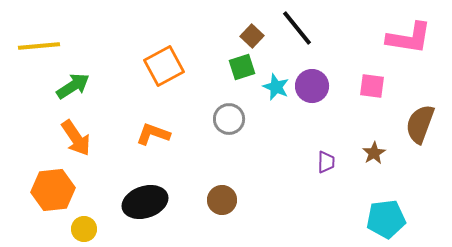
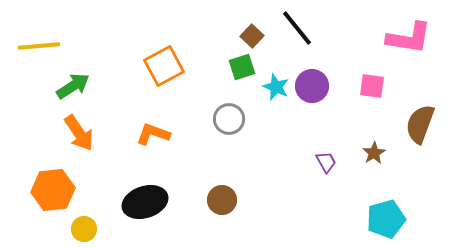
orange arrow: moved 3 px right, 5 px up
purple trapezoid: rotated 30 degrees counterclockwise
cyan pentagon: rotated 9 degrees counterclockwise
